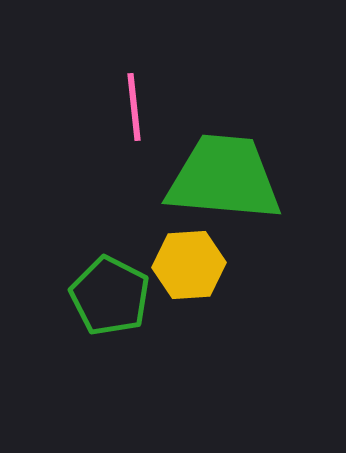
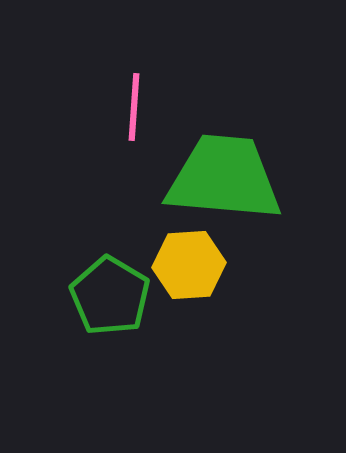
pink line: rotated 10 degrees clockwise
green pentagon: rotated 4 degrees clockwise
